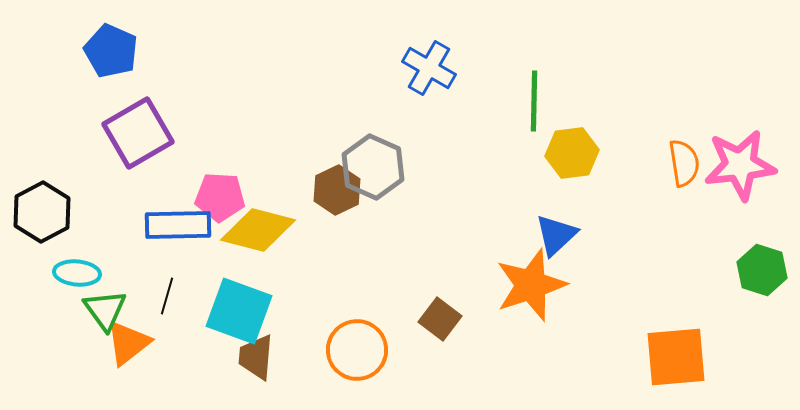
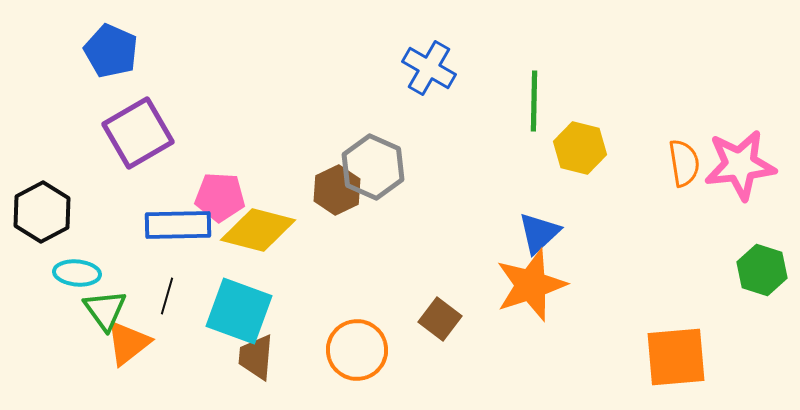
yellow hexagon: moved 8 px right, 5 px up; rotated 21 degrees clockwise
blue triangle: moved 17 px left, 2 px up
